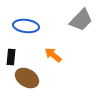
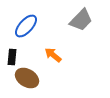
blue ellipse: rotated 55 degrees counterclockwise
black rectangle: moved 1 px right
